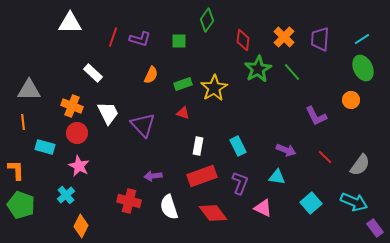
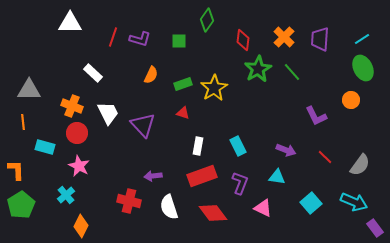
green pentagon at (21, 205): rotated 20 degrees clockwise
